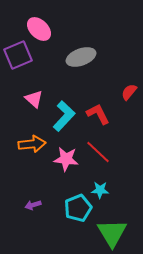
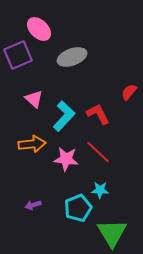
gray ellipse: moved 9 px left
